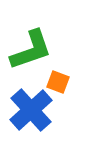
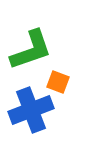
blue cross: rotated 21 degrees clockwise
